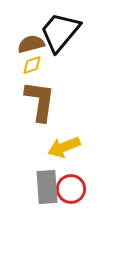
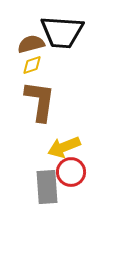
black trapezoid: moved 2 px right; rotated 126 degrees counterclockwise
red circle: moved 17 px up
